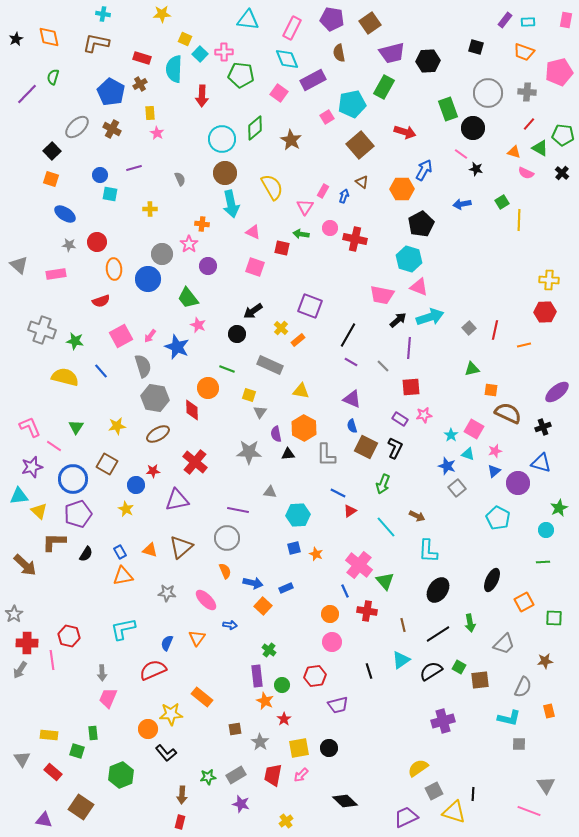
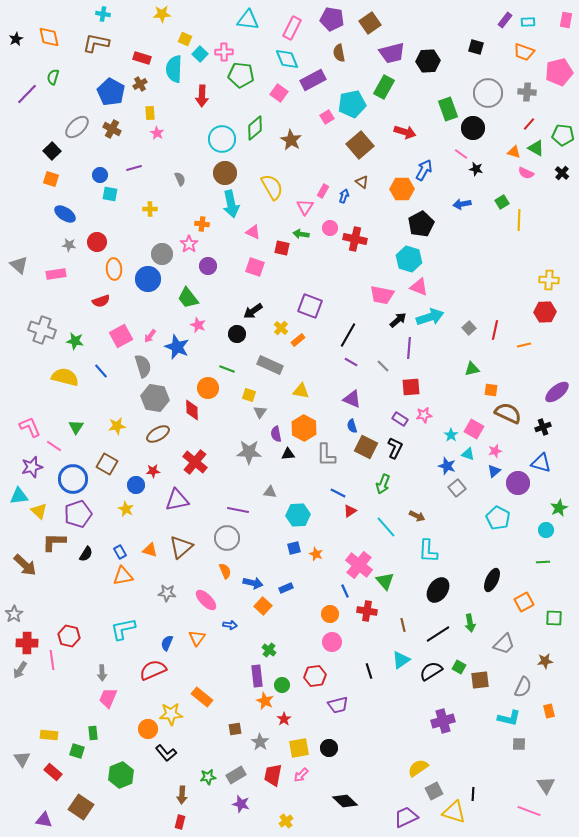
green triangle at (540, 148): moved 4 px left
